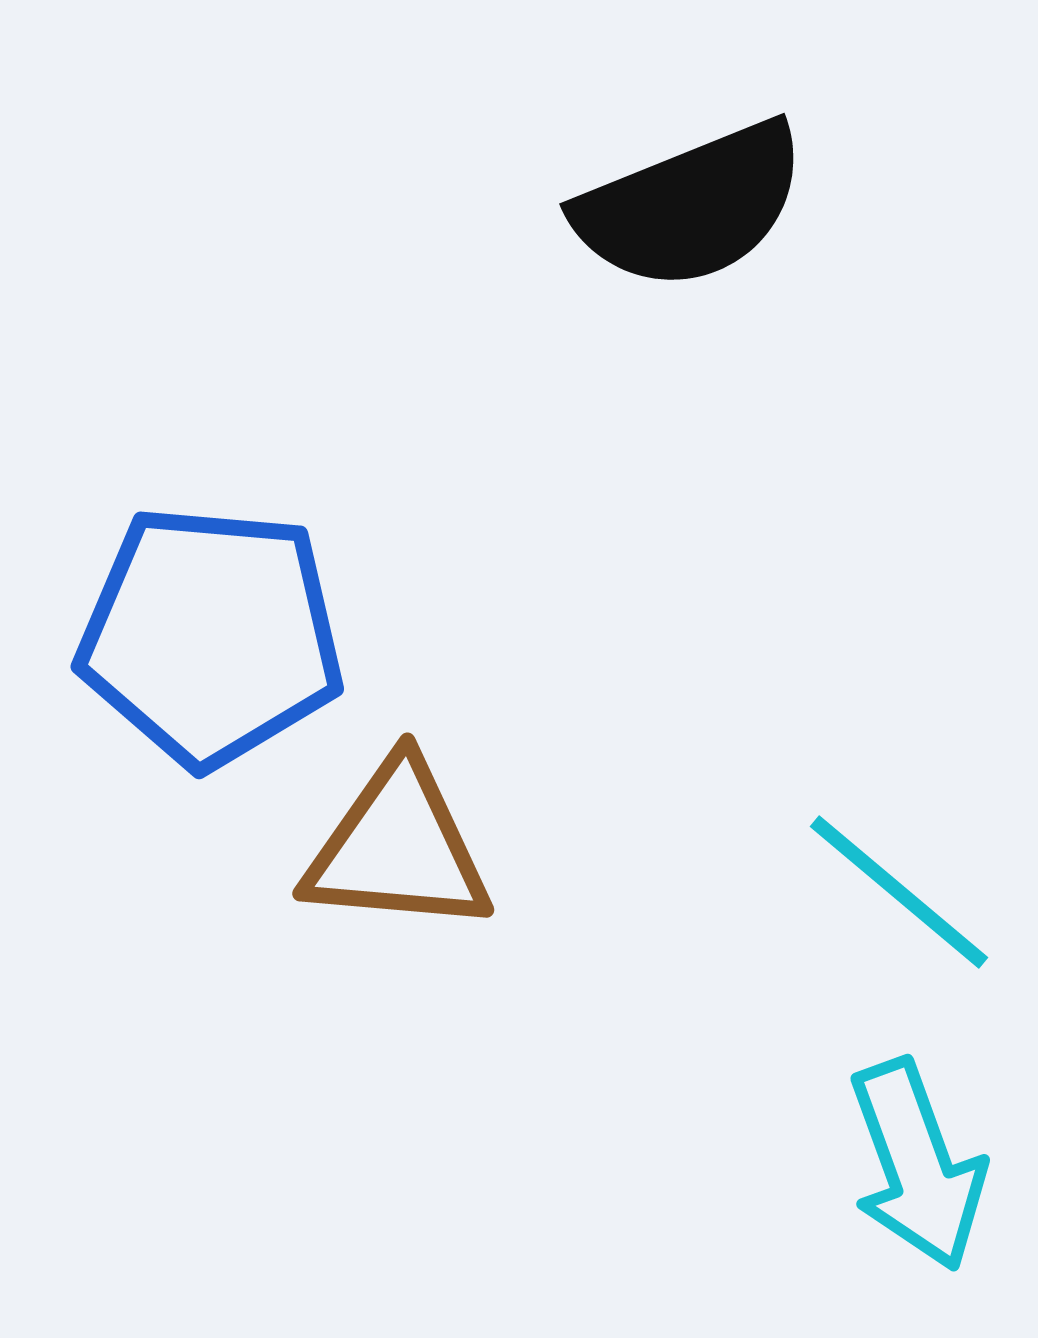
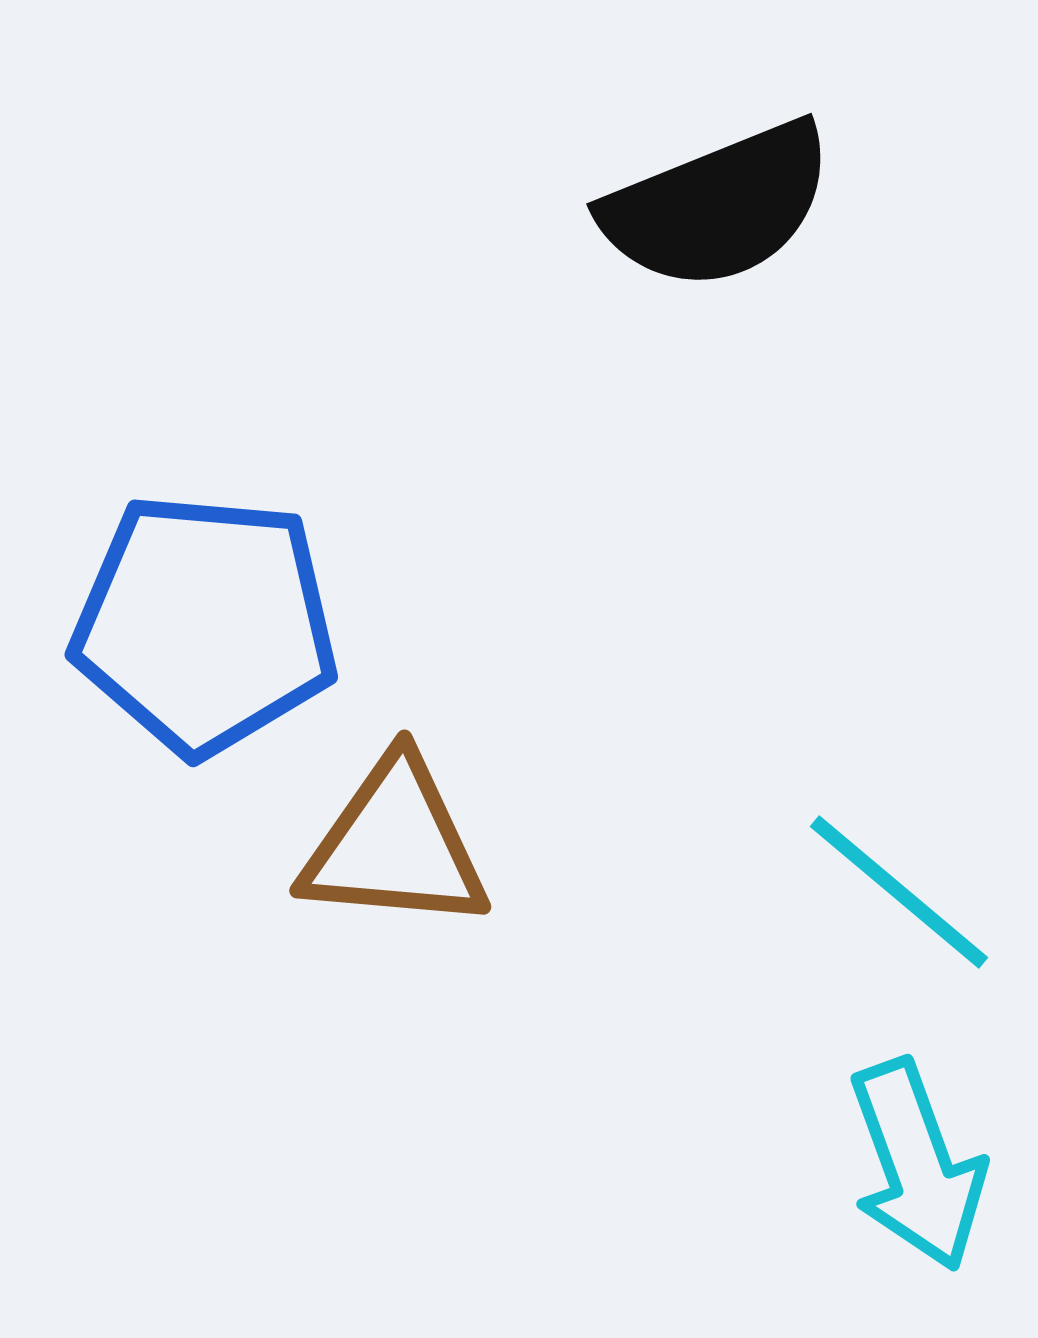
black semicircle: moved 27 px right
blue pentagon: moved 6 px left, 12 px up
brown triangle: moved 3 px left, 3 px up
